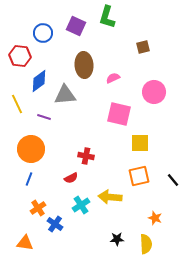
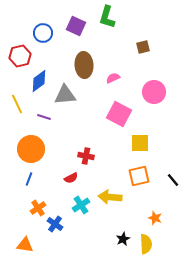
red hexagon: rotated 20 degrees counterclockwise
pink square: rotated 15 degrees clockwise
black star: moved 6 px right; rotated 24 degrees counterclockwise
orange triangle: moved 2 px down
